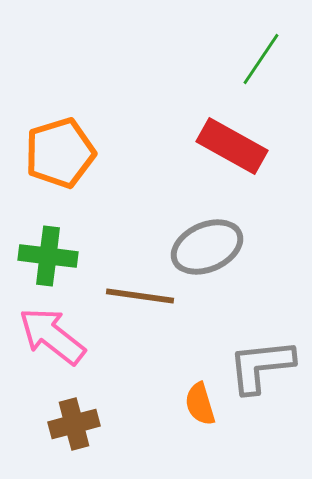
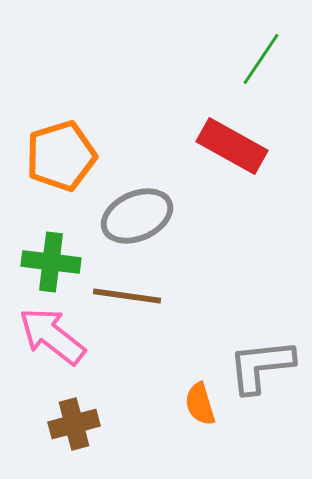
orange pentagon: moved 1 px right, 3 px down
gray ellipse: moved 70 px left, 31 px up
green cross: moved 3 px right, 6 px down
brown line: moved 13 px left
